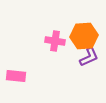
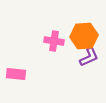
pink cross: moved 1 px left
pink rectangle: moved 2 px up
